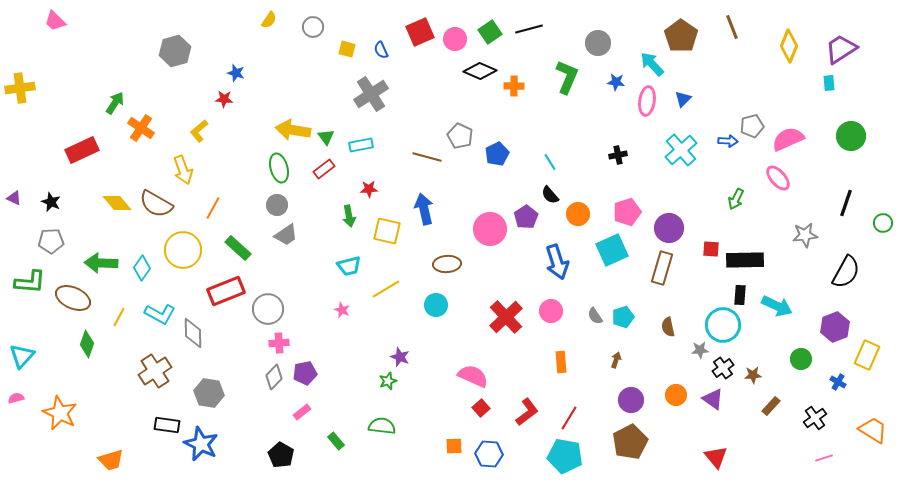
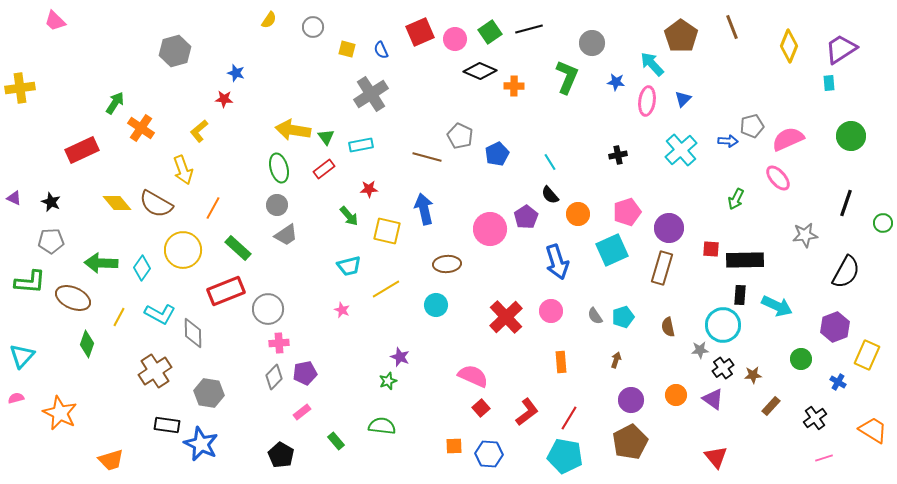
gray circle at (598, 43): moved 6 px left
green arrow at (349, 216): rotated 30 degrees counterclockwise
